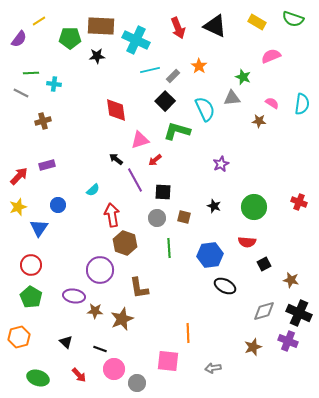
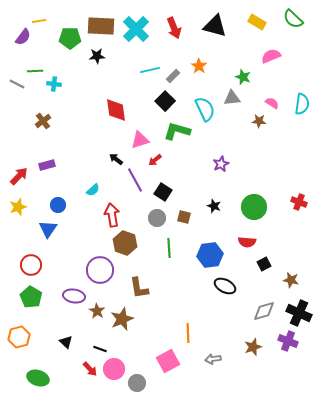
green semicircle at (293, 19): rotated 25 degrees clockwise
yellow line at (39, 21): rotated 24 degrees clockwise
black triangle at (215, 26): rotated 10 degrees counterclockwise
red arrow at (178, 28): moved 4 px left
purple semicircle at (19, 39): moved 4 px right, 2 px up
cyan cross at (136, 40): moved 11 px up; rotated 20 degrees clockwise
green line at (31, 73): moved 4 px right, 2 px up
gray line at (21, 93): moved 4 px left, 9 px up
brown cross at (43, 121): rotated 21 degrees counterclockwise
black square at (163, 192): rotated 30 degrees clockwise
blue triangle at (39, 228): moved 9 px right, 1 px down
brown star at (95, 311): moved 2 px right; rotated 28 degrees clockwise
pink square at (168, 361): rotated 35 degrees counterclockwise
gray arrow at (213, 368): moved 9 px up
red arrow at (79, 375): moved 11 px right, 6 px up
